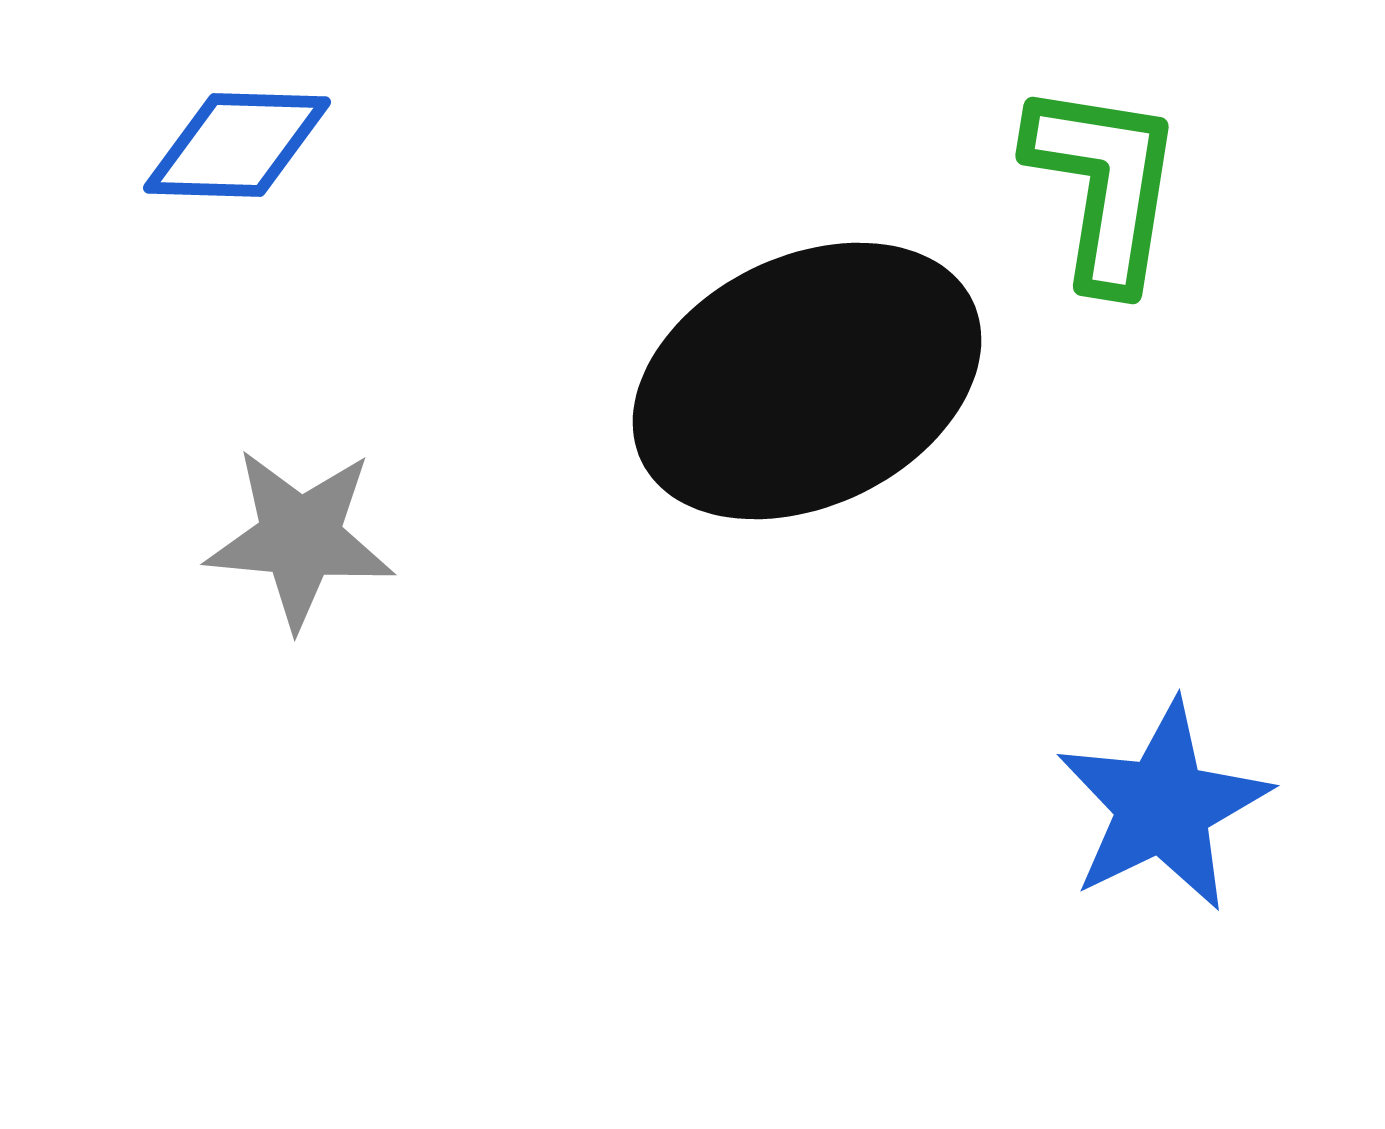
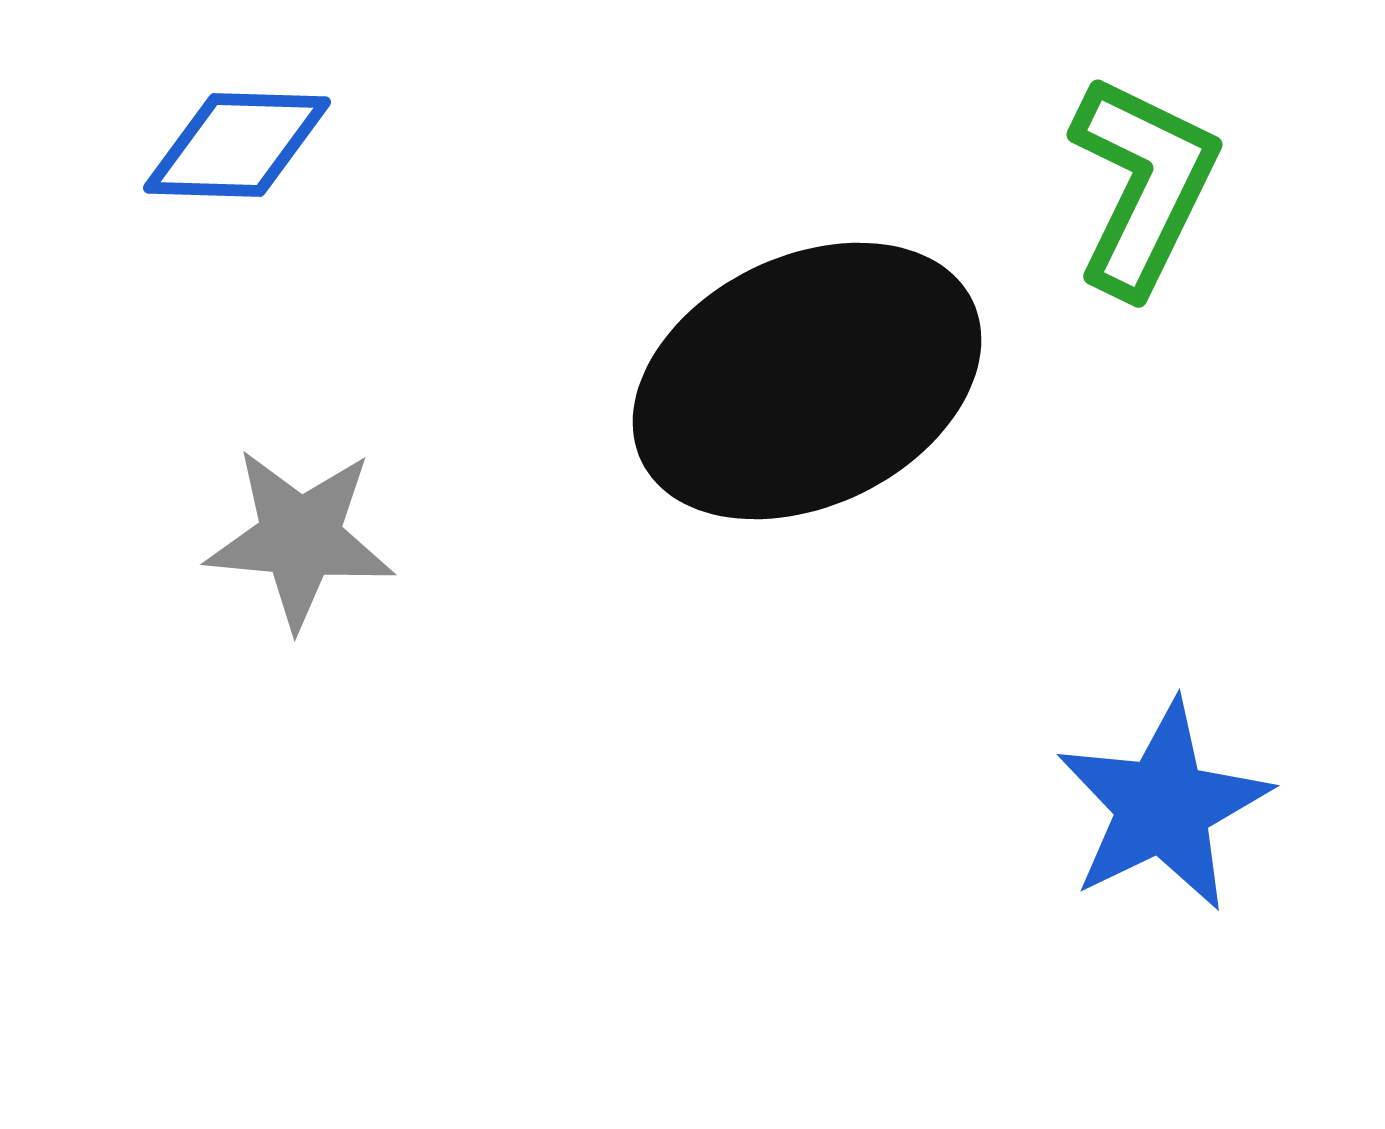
green L-shape: moved 39 px right; rotated 17 degrees clockwise
